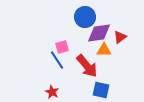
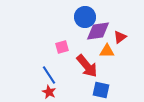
purple diamond: moved 1 px left, 2 px up
orange triangle: moved 3 px right, 1 px down
blue line: moved 8 px left, 15 px down
red star: moved 3 px left
